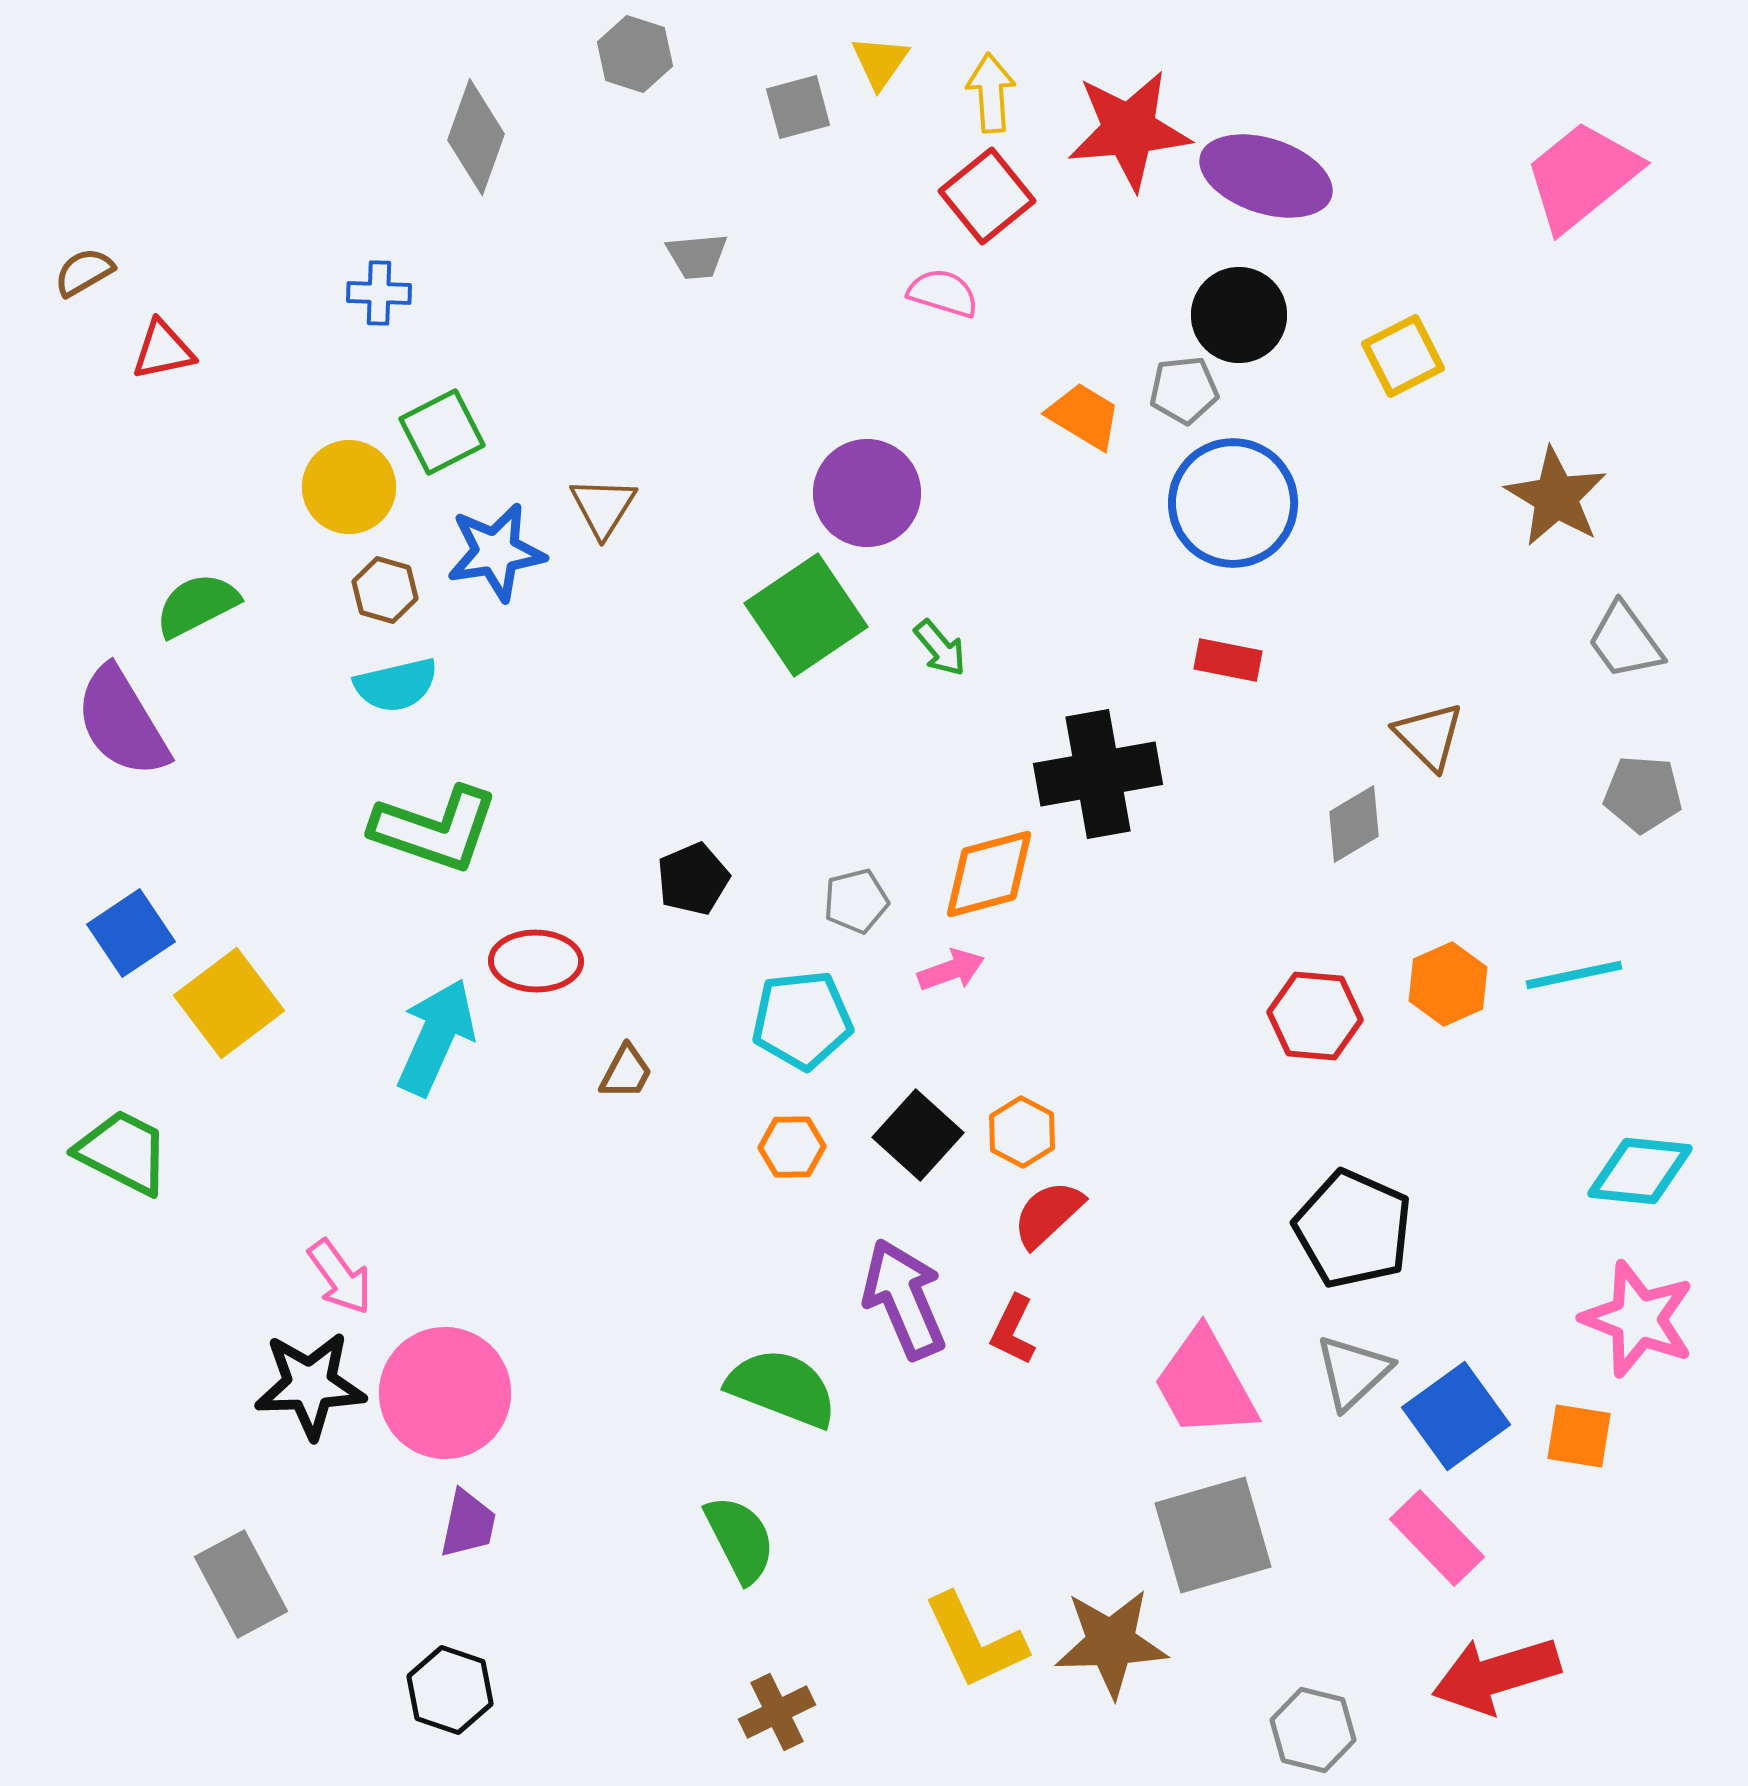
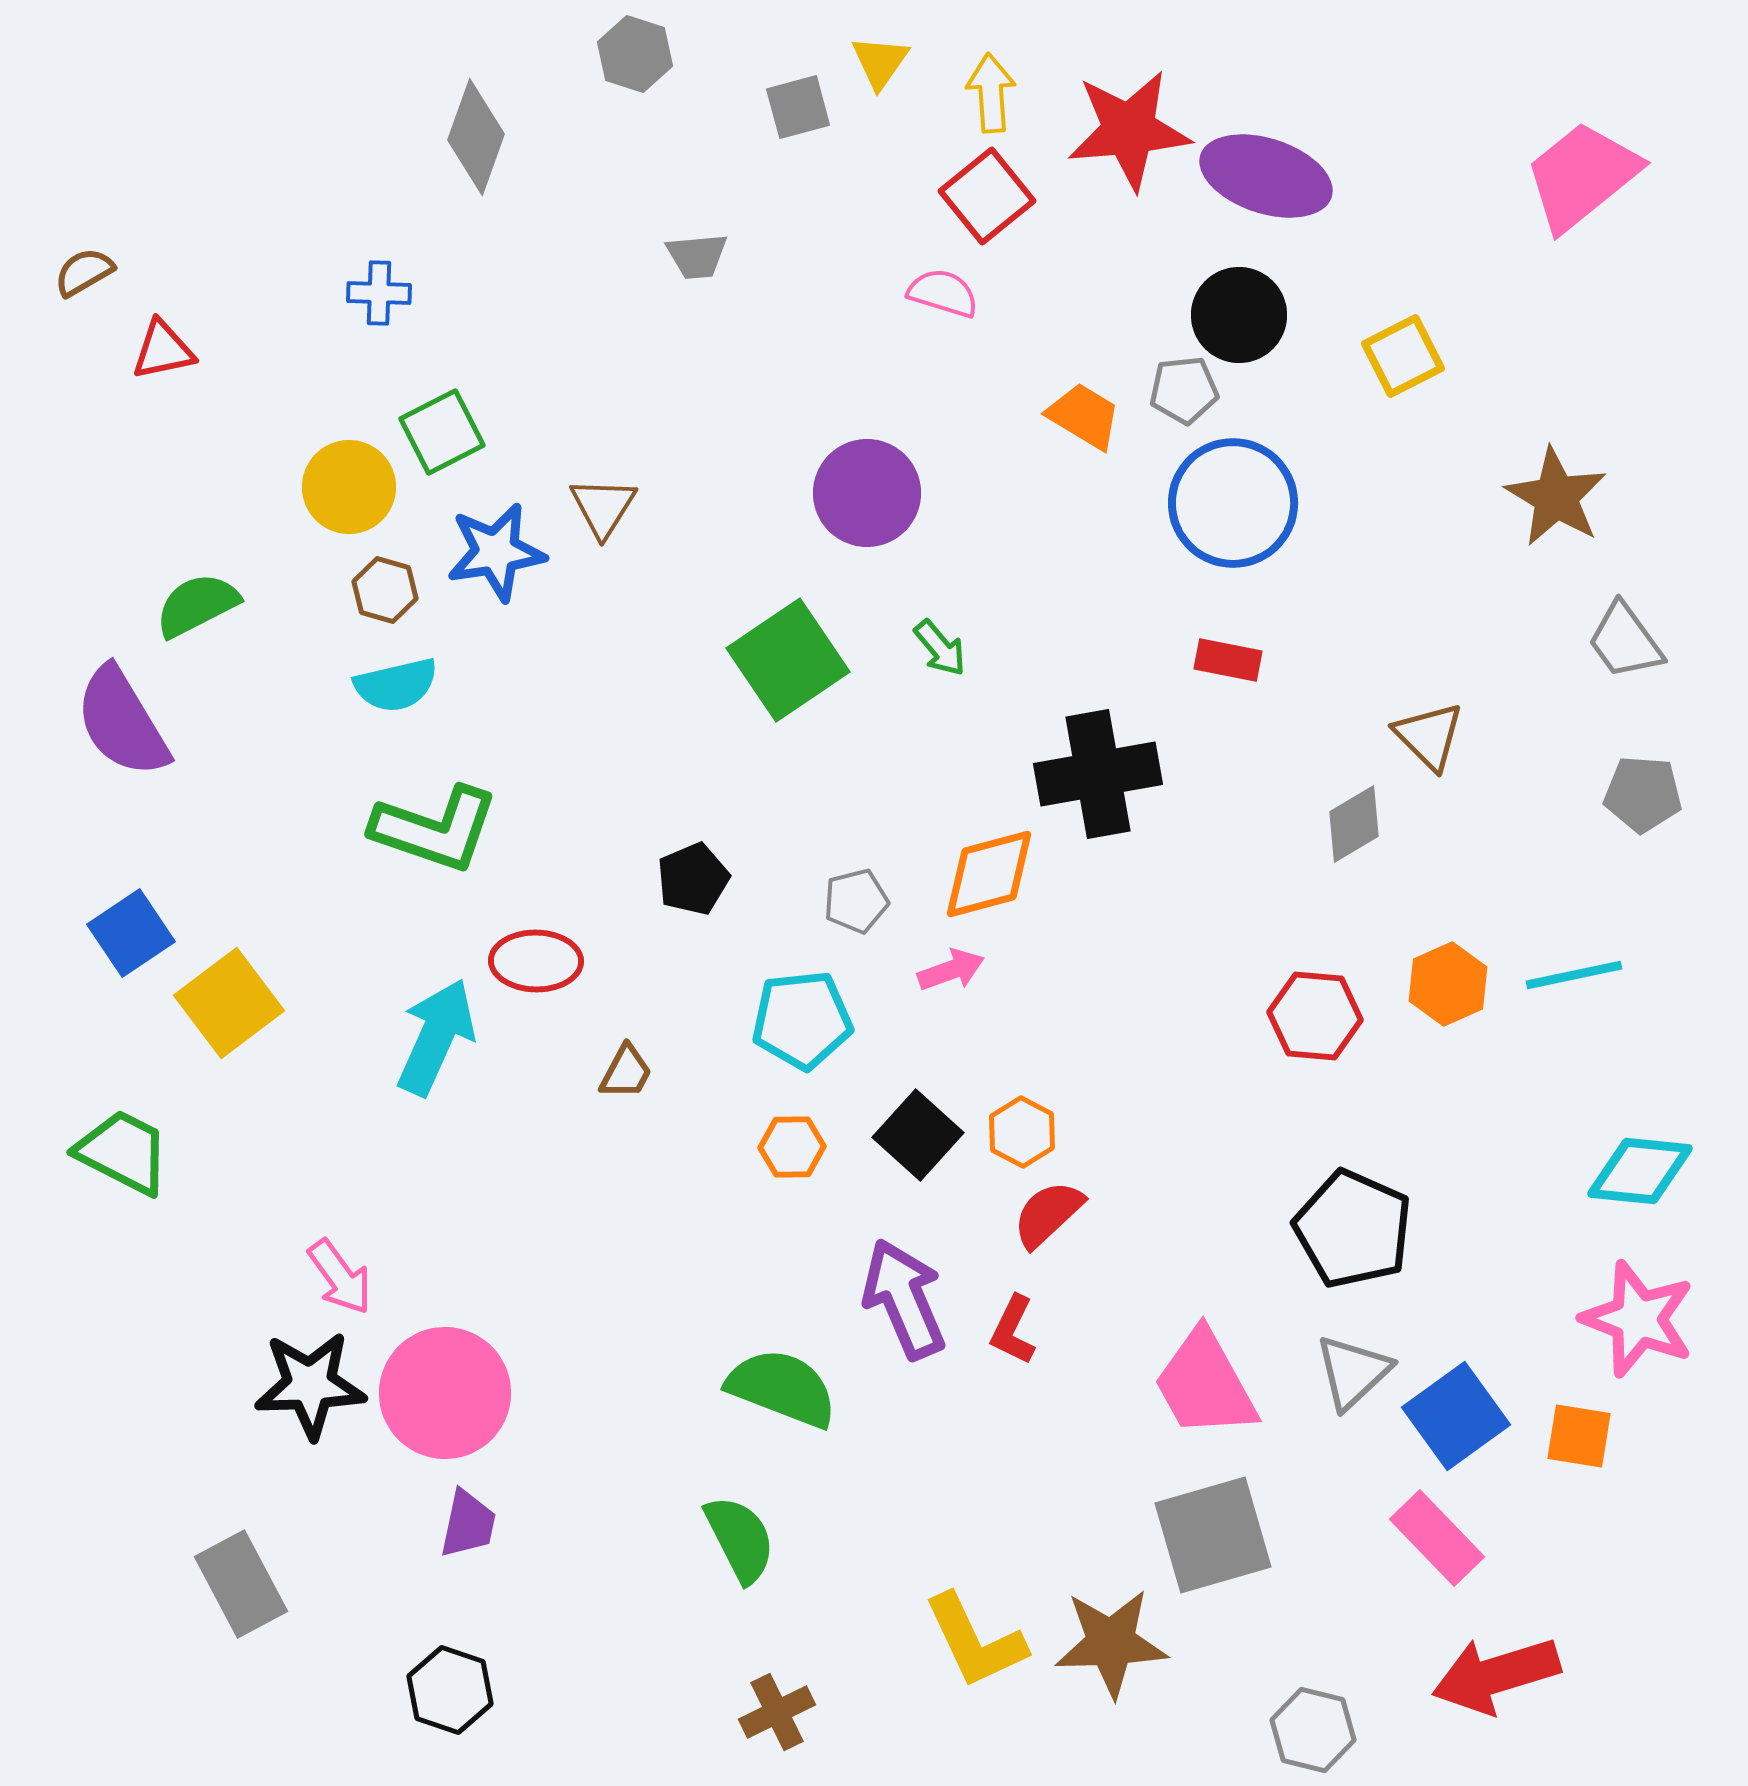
green square at (806, 615): moved 18 px left, 45 px down
